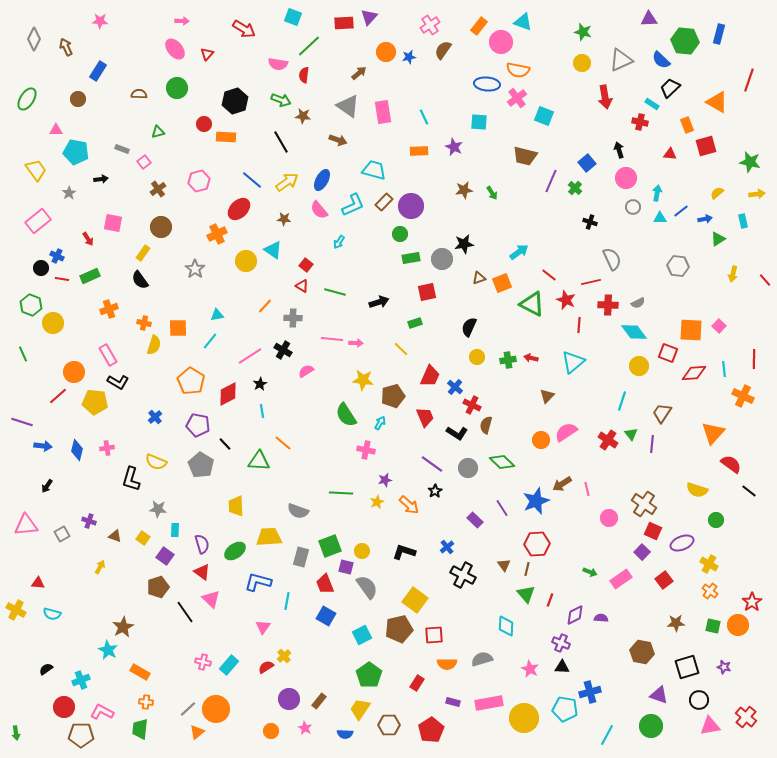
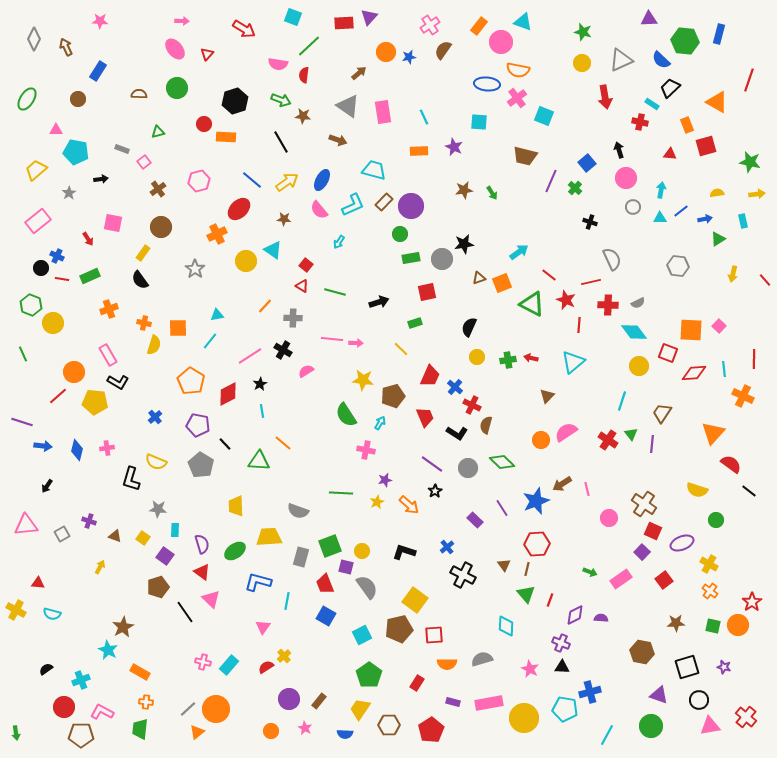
yellow trapezoid at (36, 170): rotated 95 degrees counterclockwise
cyan arrow at (657, 193): moved 4 px right, 3 px up
yellow semicircle at (717, 193): rotated 32 degrees clockwise
